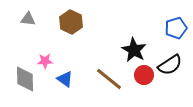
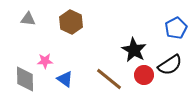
blue pentagon: rotated 10 degrees counterclockwise
